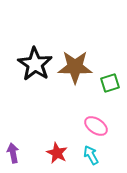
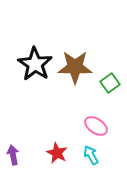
green square: rotated 18 degrees counterclockwise
purple arrow: moved 2 px down
